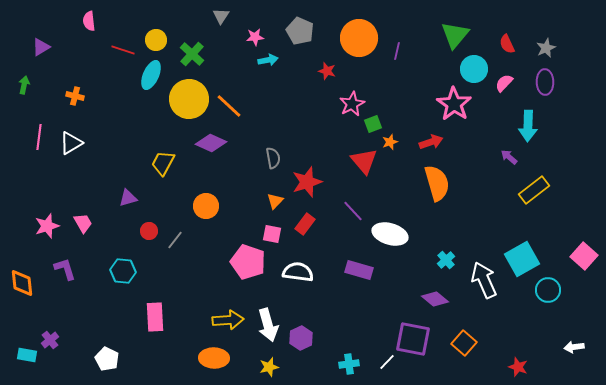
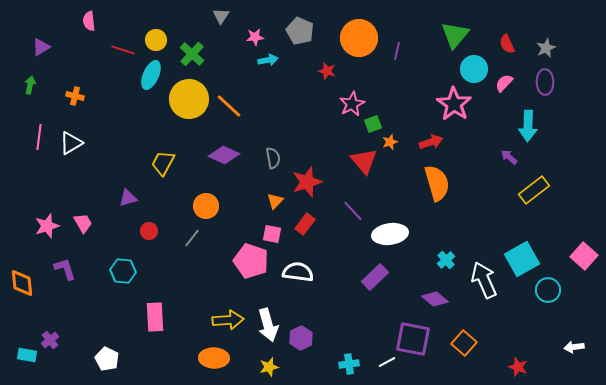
green arrow at (24, 85): moved 6 px right
purple diamond at (211, 143): moved 13 px right, 12 px down
white ellipse at (390, 234): rotated 24 degrees counterclockwise
gray line at (175, 240): moved 17 px right, 2 px up
pink pentagon at (248, 262): moved 3 px right, 1 px up
purple rectangle at (359, 270): moved 16 px right, 7 px down; rotated 60 degrees counterclockwise
white line at (387, 362): rotated 18 degrees clockwise
